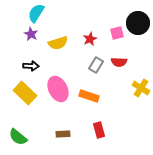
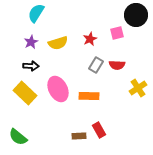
black circle: moved 2 px left, 8 px up
purple star: moved 8 px down; rotated 16 degrees clockwise
red semicircle: moved 2 px left, 3 px down
yellow cross: moved 3 px left; rotated 24 degrees clockwise
orange rectangle: rotated 18 degrees counterclockwise
red rectangle: rotated 14 degrees counterclockwise
brown rectangle: moved 16 px right, 2 px down
